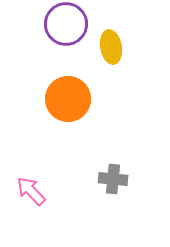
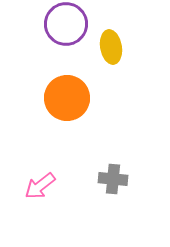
orange circle: moved 1 px left, 1 px up
pink arrow: moved 9 px right, 5 px up; rotated 84 degrees counterclockwise
